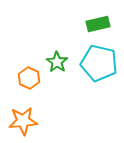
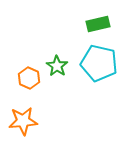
green star: moved 4 px down
